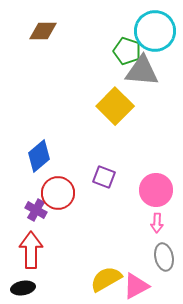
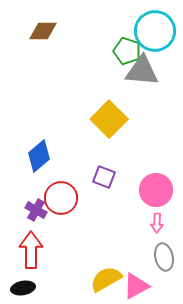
yellow square: moved 6 px left, 13 px down
red circle: moved 3 px right, 5 px down
